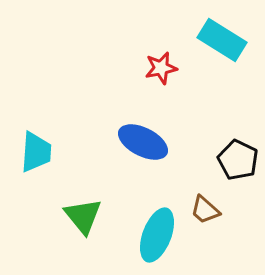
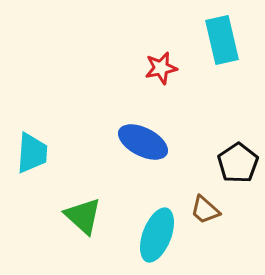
cyan rectangle: rotated 45 degrees clockwise
cyan trapezoid: moved 4 px left, 1 px down
black pentagon: moved 3 px down; rotated 12 degrees clockwise
green triangle: rotated 9 degrees counterclockwise
